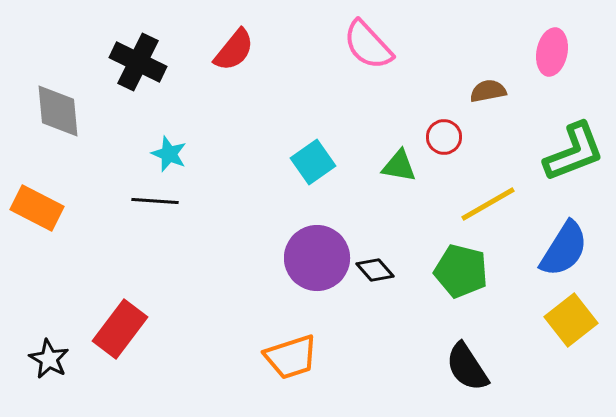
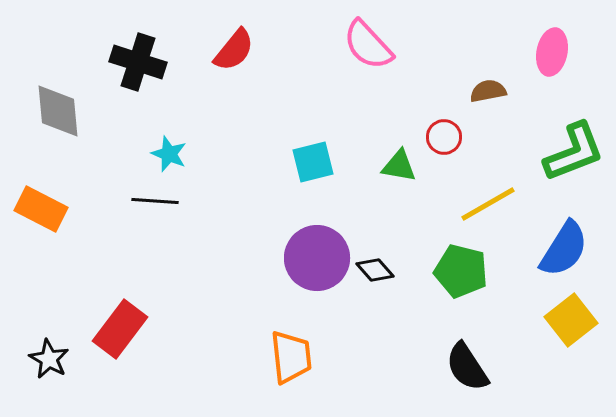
black cross: rotated 8 degrees counterclockwise
cyan square: rotated 21 degrees clockwise
orange rectangle: moved 4 px right, 1 px down
orange trapezoid: rotated 78 degrees counterclockwise
